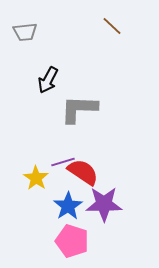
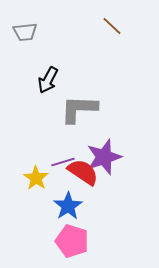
purple star: moved 47 px up; rotated 18 degrees counterclockwise
